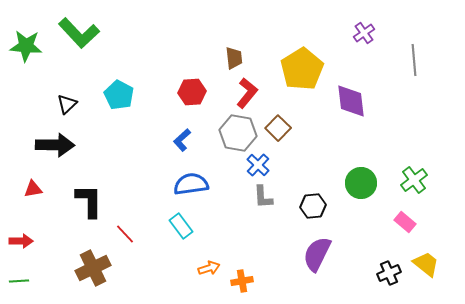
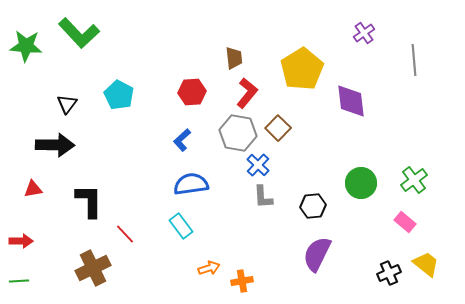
black triangle: rotated 10 degrees counterclockwise
